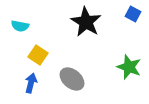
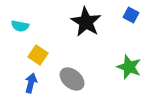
blue square: moved 2 px left, 1 px down
